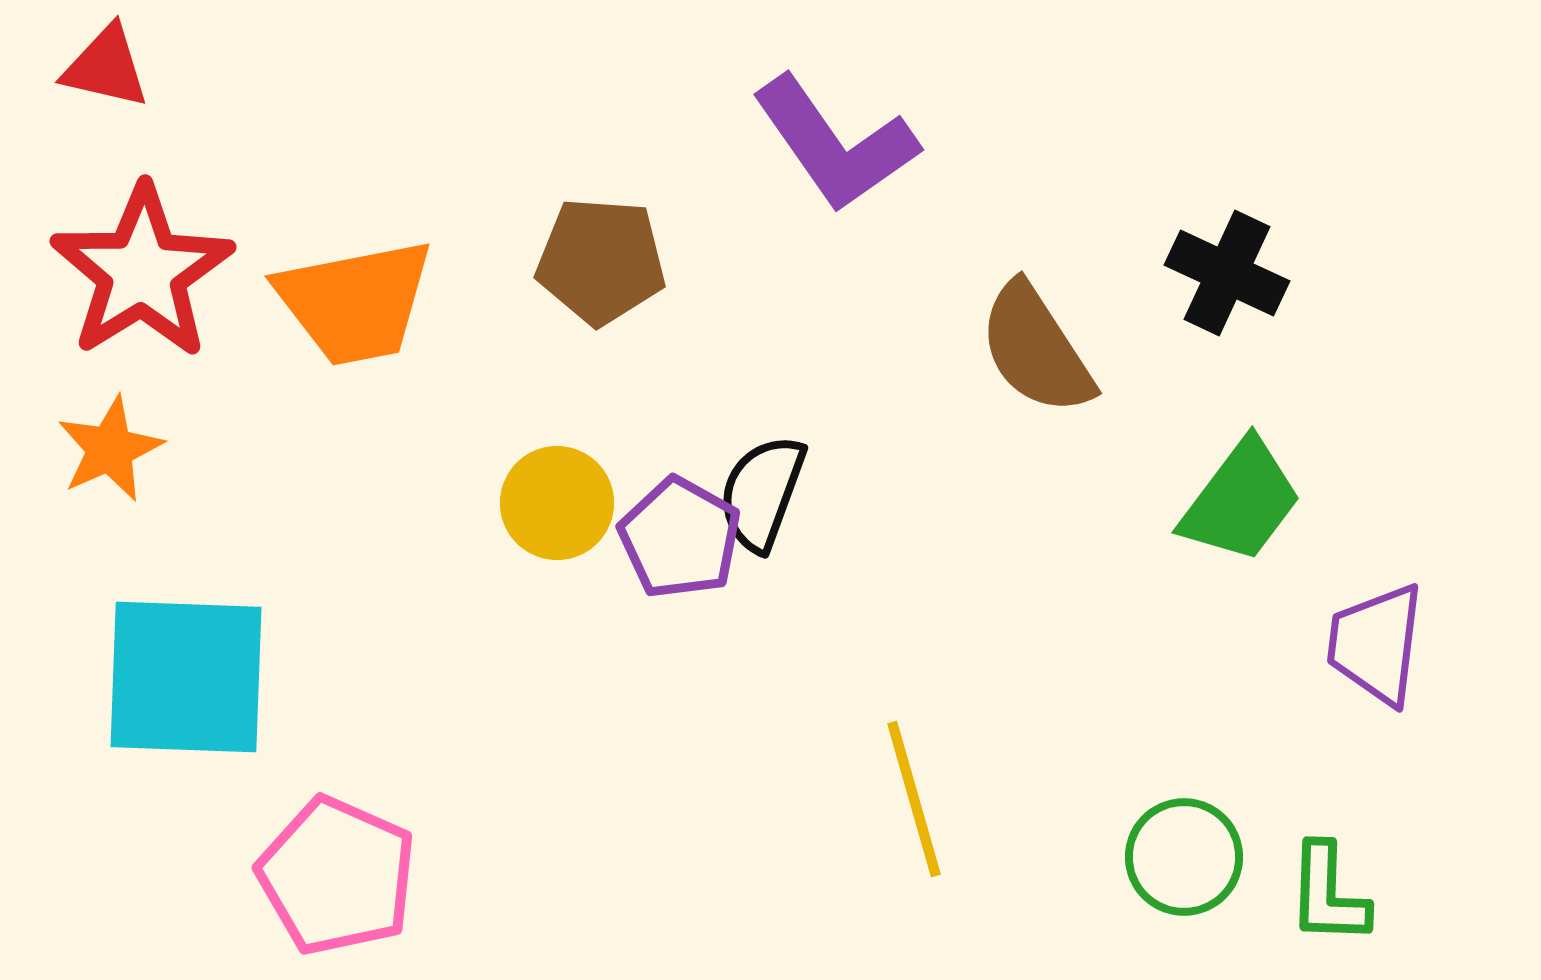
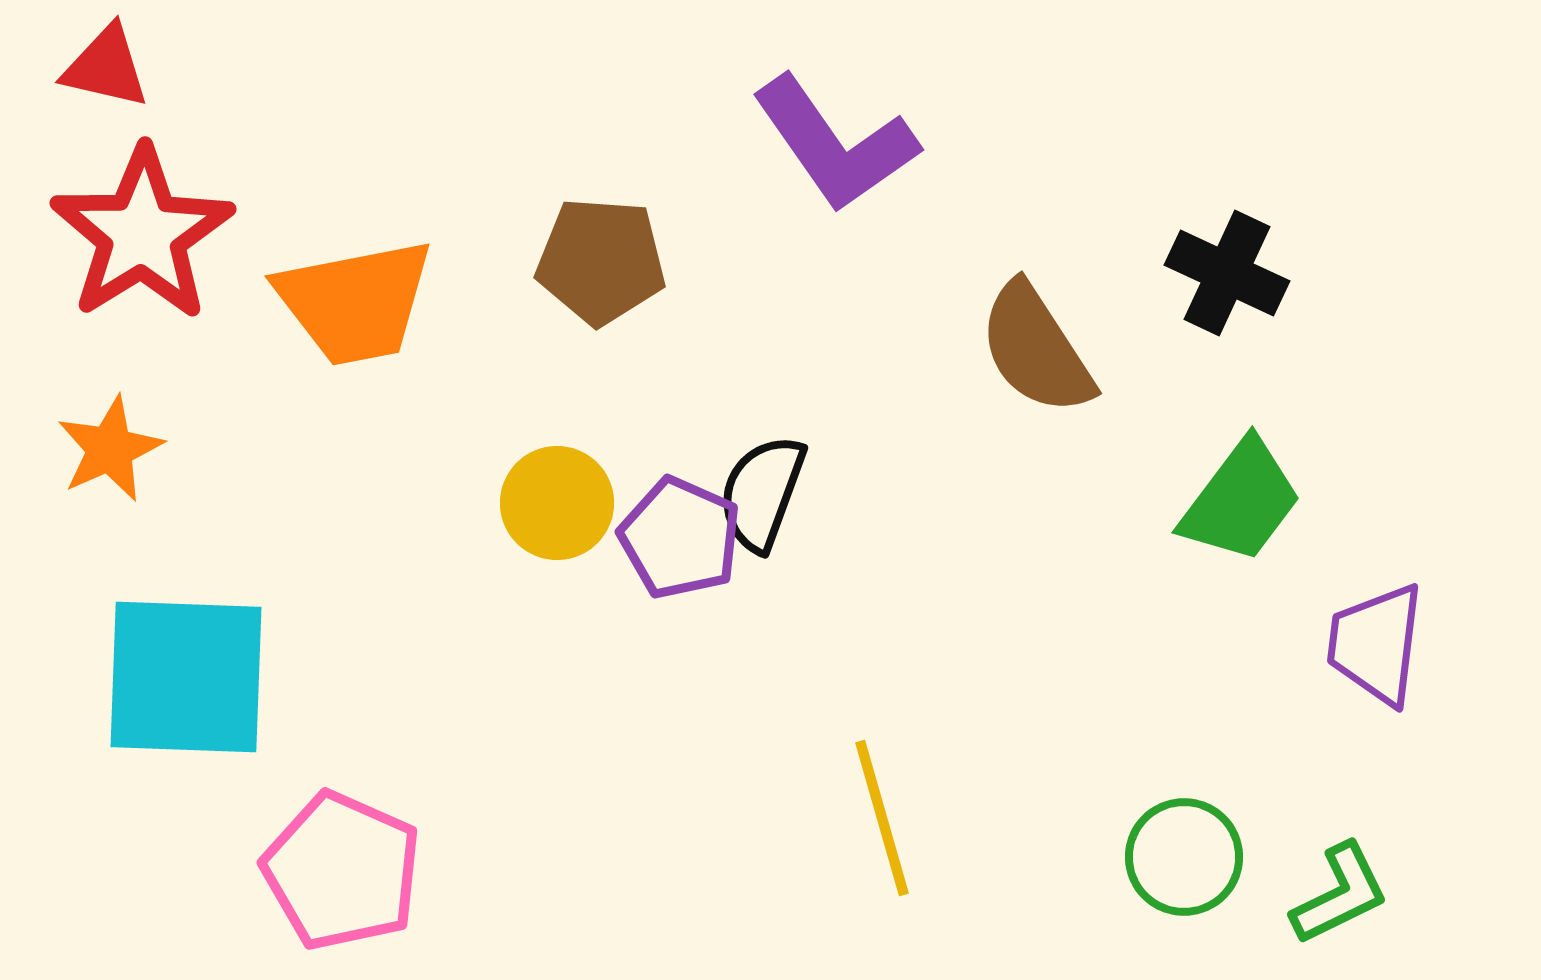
red star: moved 38 px up
purple pentagon: rotated 5 degrees counterclockwise
yellow line: moved 32 px left, 19 px down
pink pentagon: moved 5 px right, 5 px up
green L-shape: moved 12 px right; rotated 118 degrees counterclockwise
